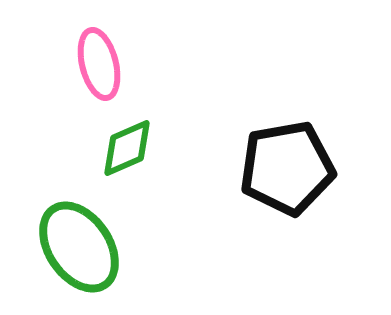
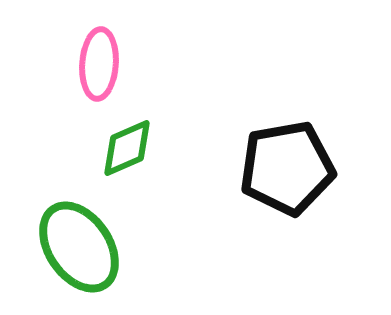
pink ellipse: rotated 18 degrees clockwise
